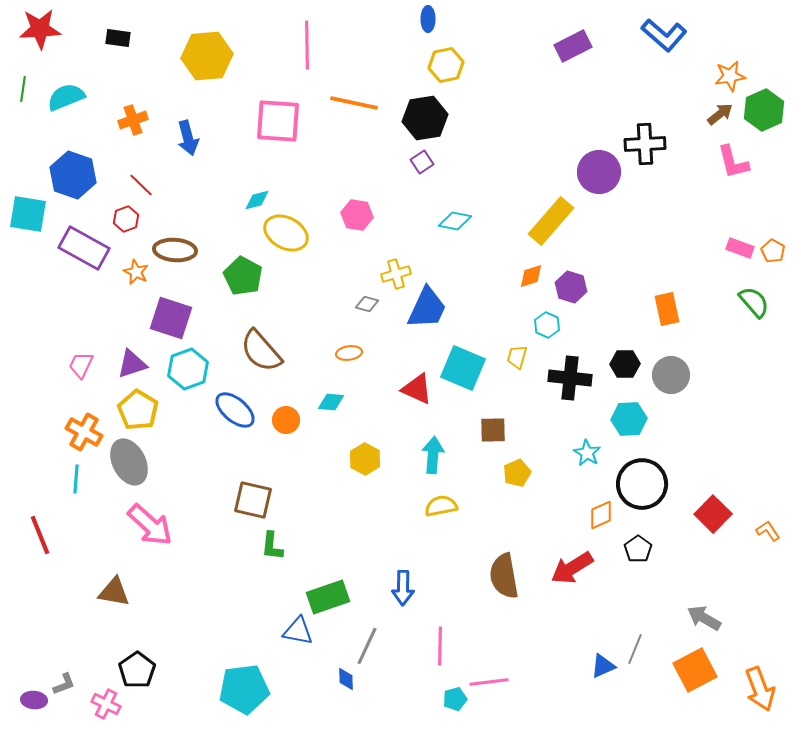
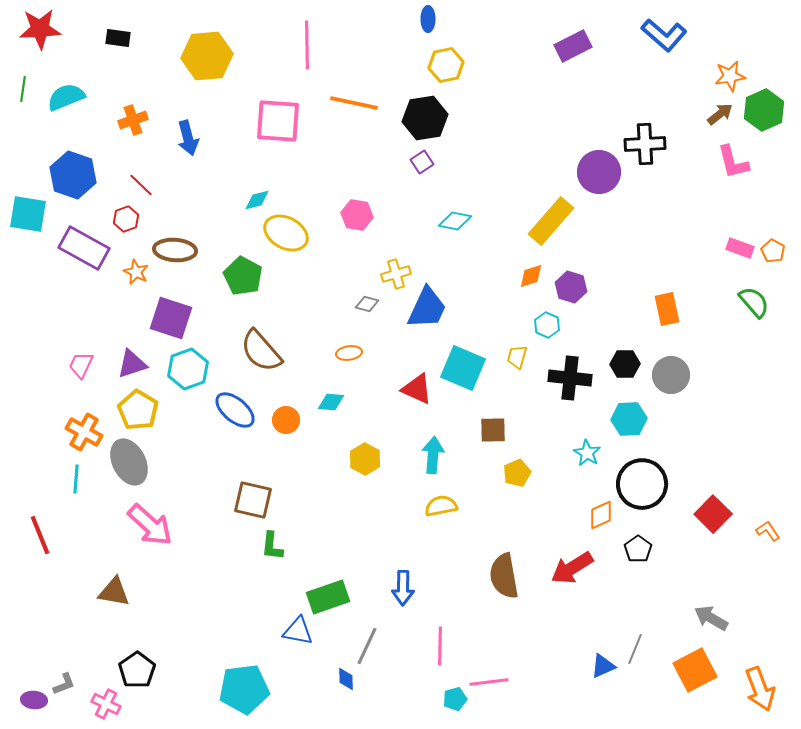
gray arrow at (704, 618): moved 7 px right
